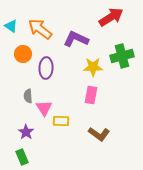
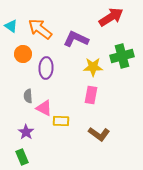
pink triangle: rotated 30 degrees counterclockwise
